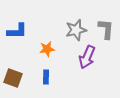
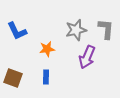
blue L-shape: rotated 65 degrees clockwise
